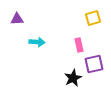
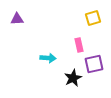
cyan arrow: moved 11 px right, 16 px down
